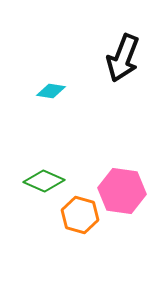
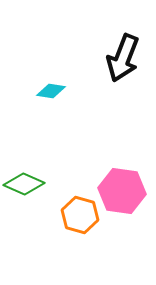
green diamond: moved 20 px left, 3 px down
